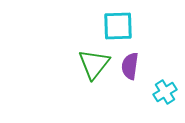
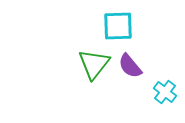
purple semicircle: rotated 48 degrees counterclockwise
cyan cross: rotated 20 degrees counterclockwise
